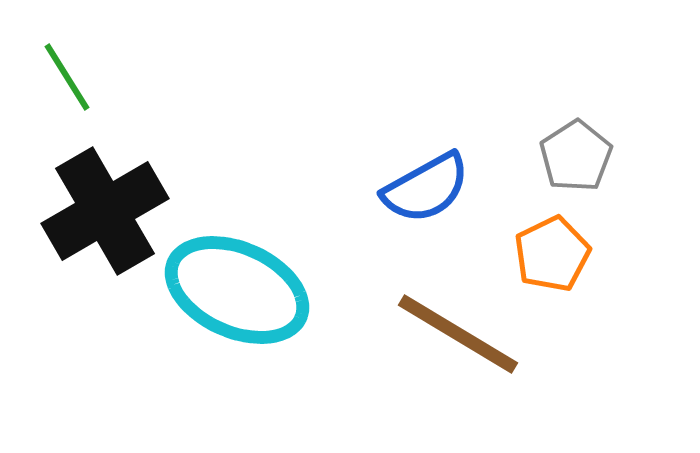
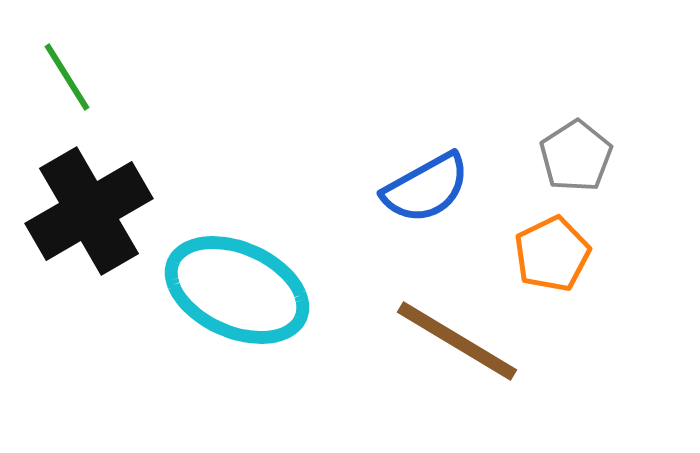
black cross: moved 16 px left
brown line: moved 1 px left, 7 px down
